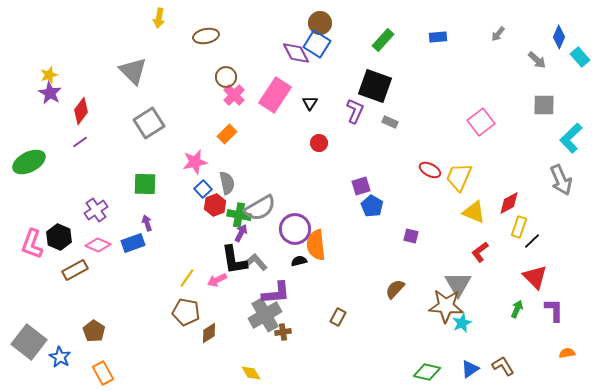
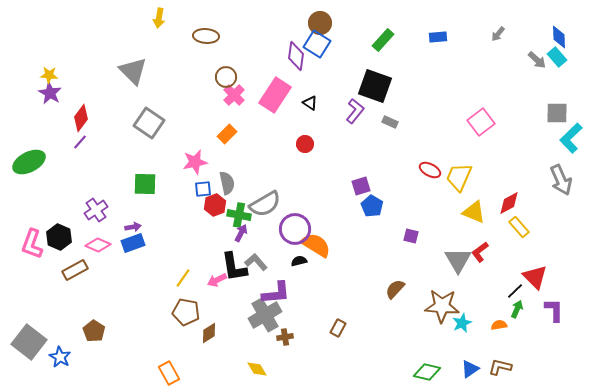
brown ellipse at (206, 36): rotated 15 degrees clockwise
blue diamond at (559, 37): rotated 25 degrees counterclockwise
purple diamond at (296, 53): moved 3 px down; rotated 36 degrees clockwise
cyan rectangle at (580, 57): moved 23 px left
yellow star at (49, 75): rotated 24 degrees clockwise
black triangle at (310, 103): rotated 28 degrees counterclockwise
gray square at (544, 105): moved 13 px right, 8 px down
red diamond at (81, 111): moved 7 px down
purple L-shape at (355, 111): rotated 15 degrees clockwise
gray square at (149, 123): rotated 24 degrees counterclockwise
purple line at (80, 142): rotated 14 degrees counterclockwise
red circle at (319, 143): moved 14 px left, 1 px down
blue square at (203, 189): rotated 36 degrees clockwise
gray semicircle at (260, 208): moved 5 px right, 4 px up
purple arrow at (147, 223): moved 14 px left, 4 px down; rotated 98 degrees clockwise
yellow rectangle at (519, 227): rotated 60 degrees counterclockwise
black line at (532, 241): moved 17 px left, 50 px down
orange semicircle at (316, 245): rotated 128 degrees clockwise
black L-shape at (234, 260): moved 7 px down
yellow line at (187, 278): moved 4 px left
gray triangle at (458, 284): moved 24 px up
brown star at (446, 306): moved 4 px left
brown rectangle at (338, 317): moved 11 px down
brown cross at (283, 332): moved 2 px right, 5 px down
orange semicircle at (567, 353): moved 68 px left, 28 px up
brown L-shape at (503, 366): moved 3 px left, 1 px down; rotated 45 degrees counterclockwise
orange rectangle at (103, 373): moved 66 px right
yellow diamond at (251, 373): moved 6 px right, 4 px up
